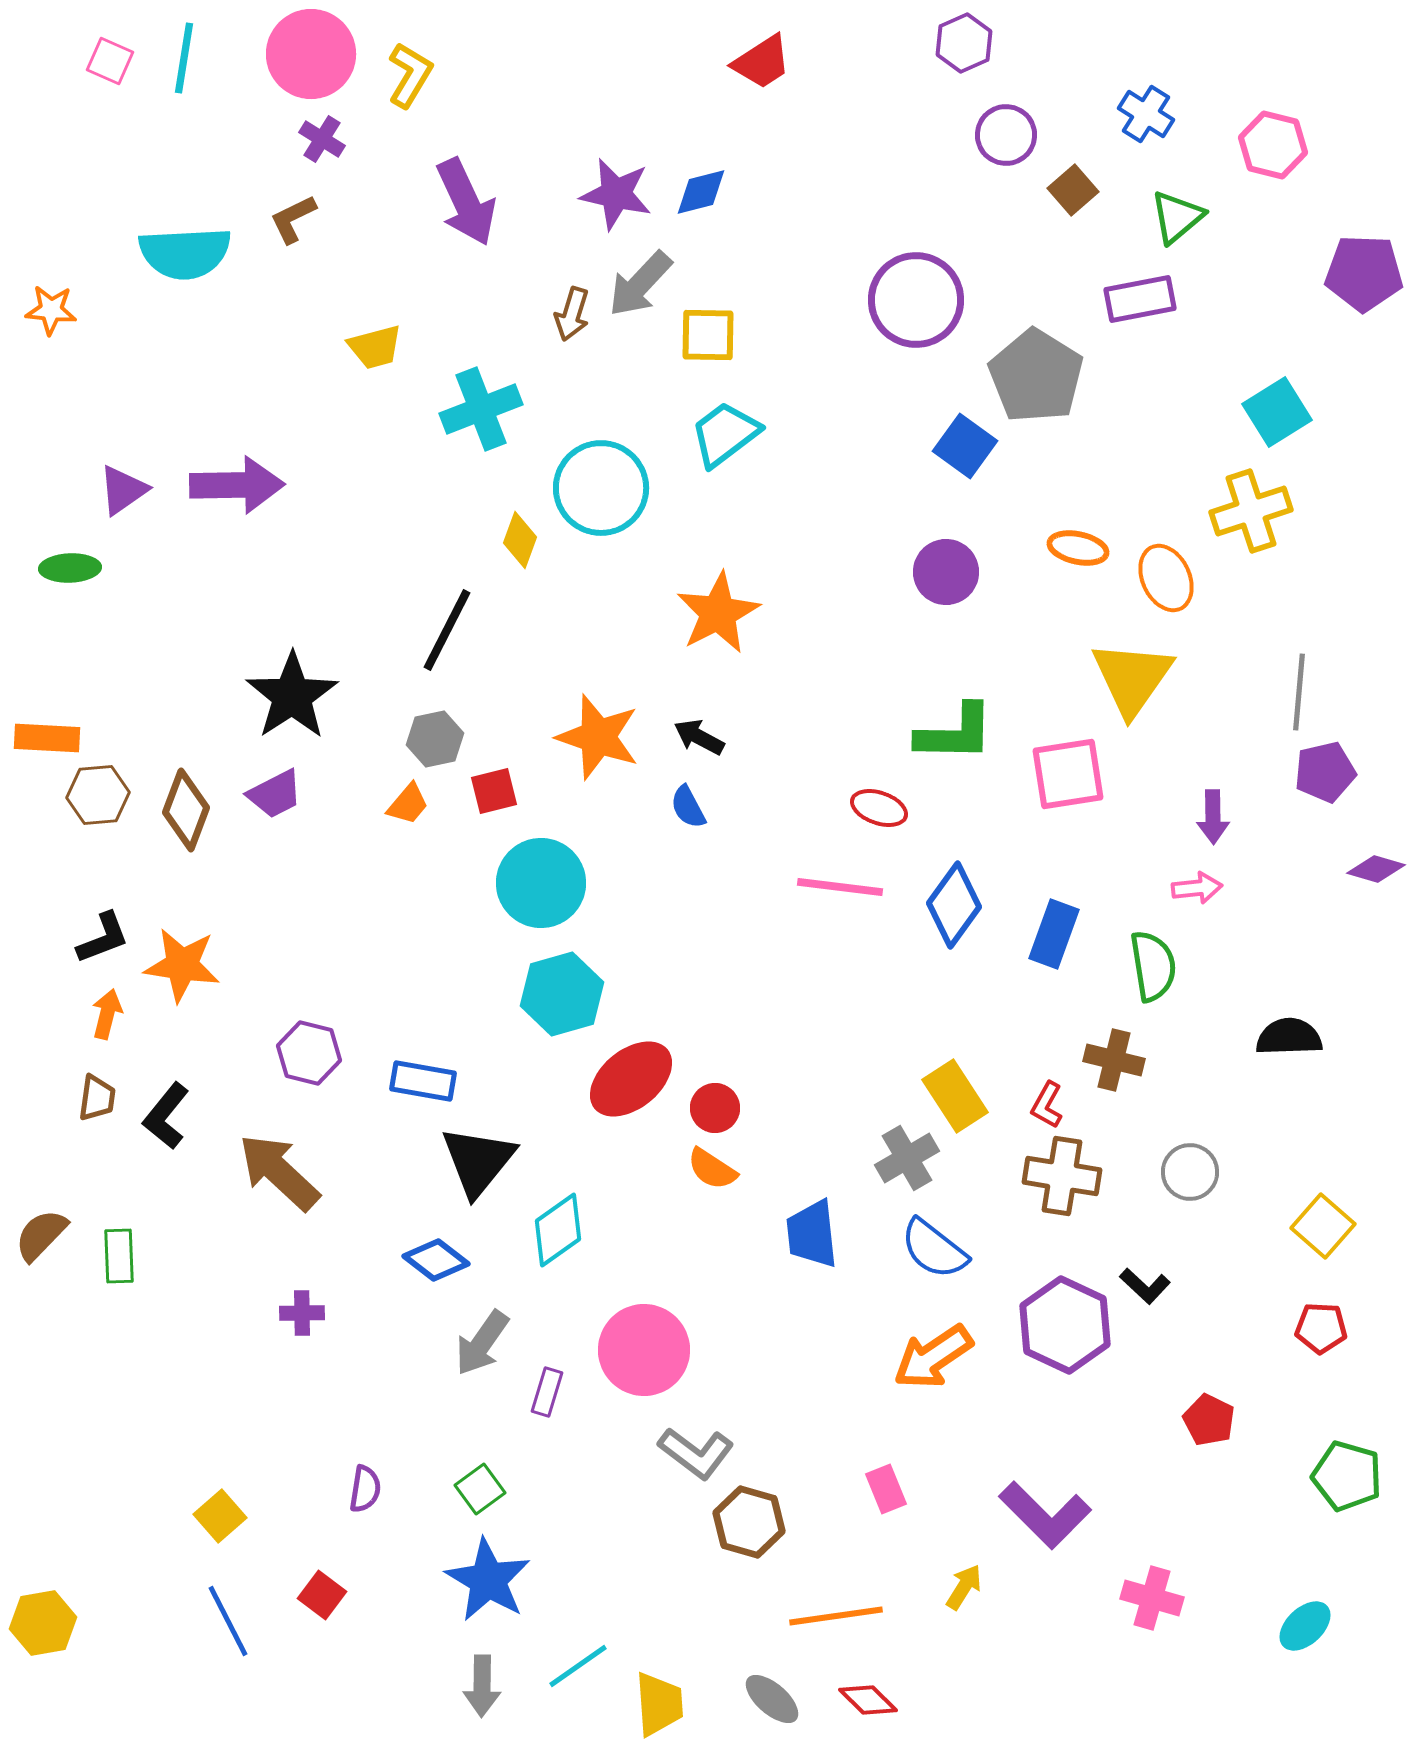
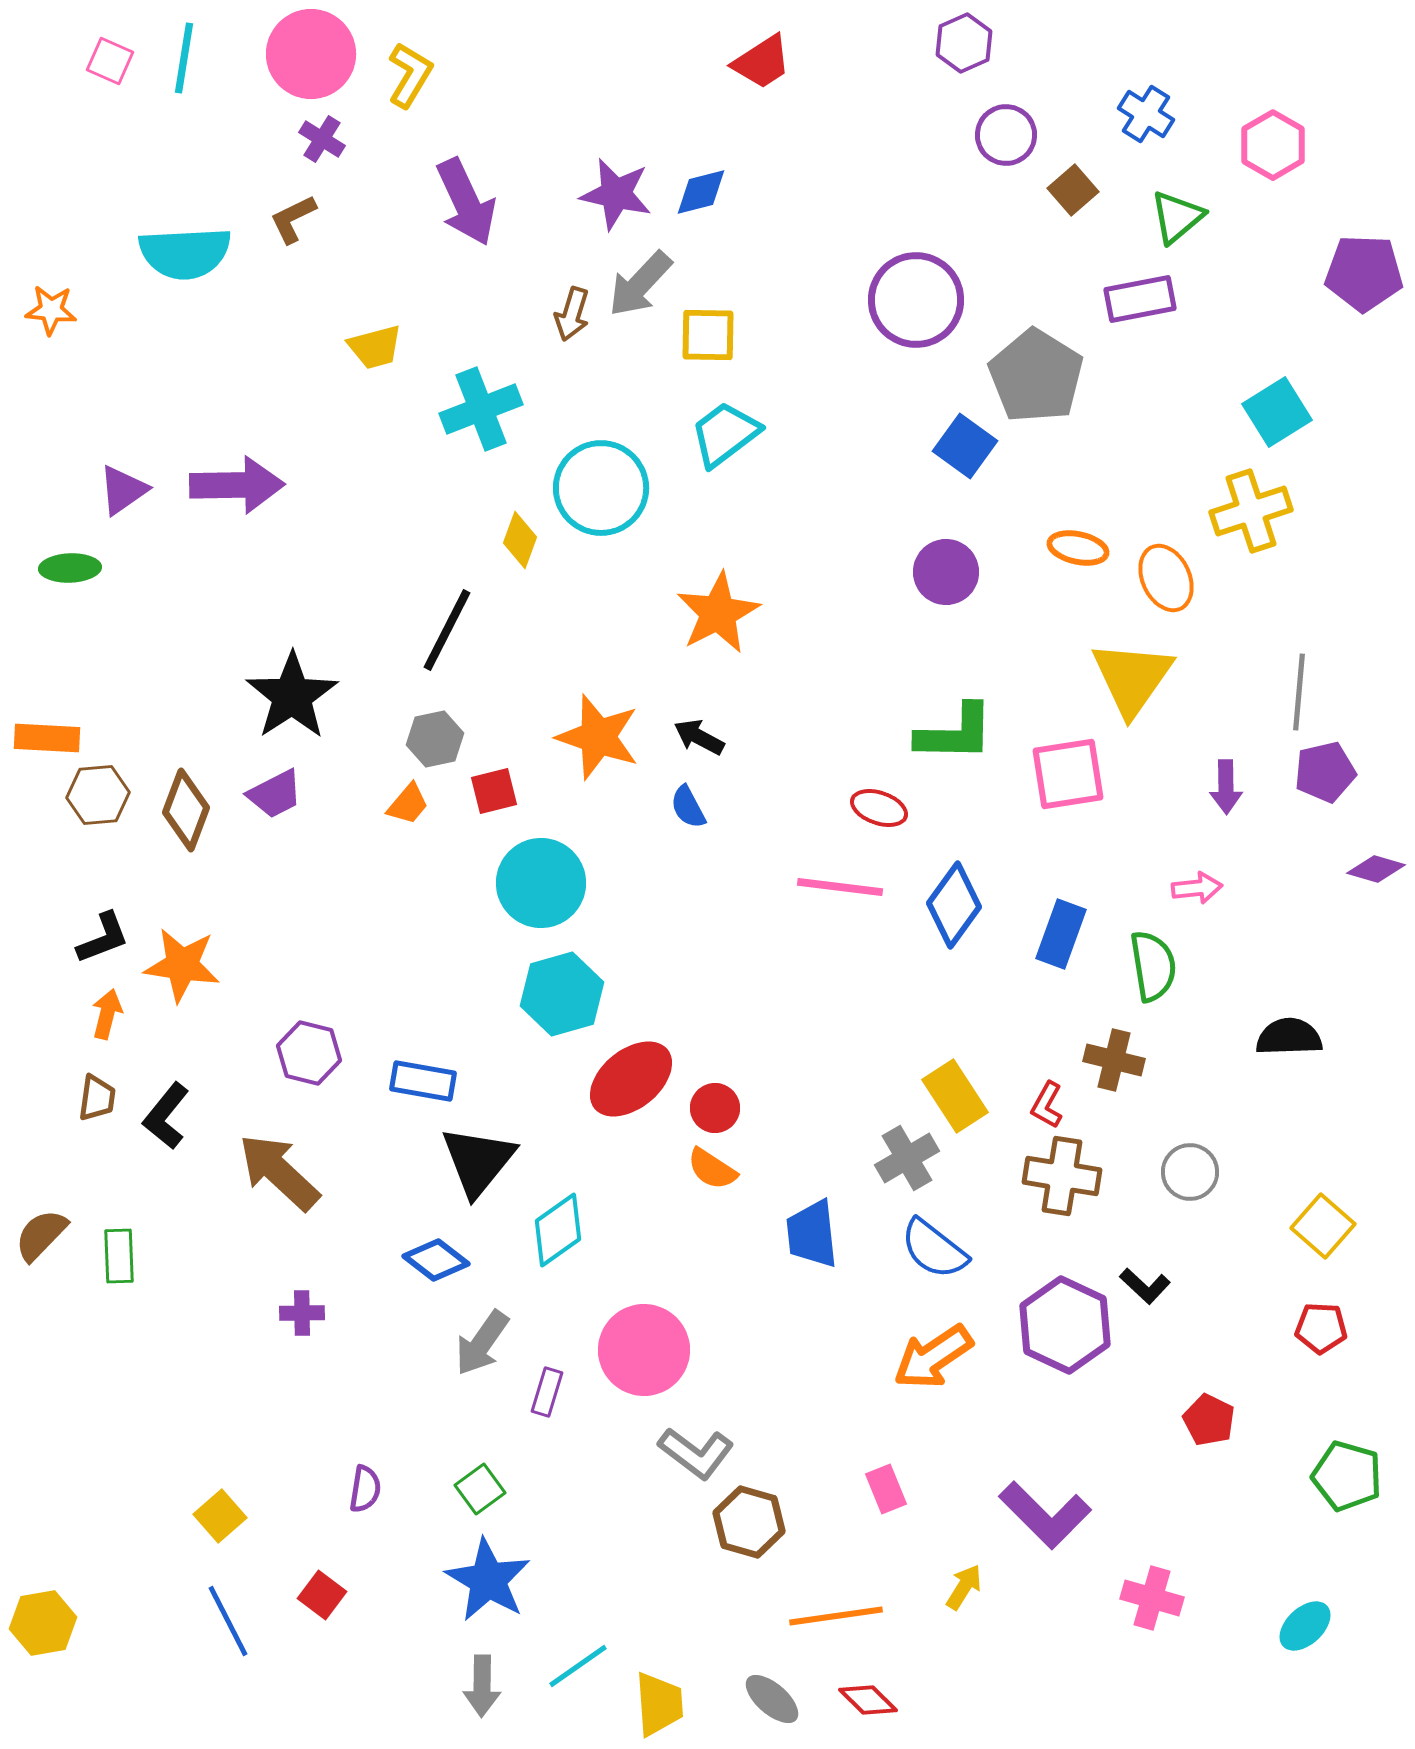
pink hexagon at (1273, 145): rotated 16 degrees clockwise
purple arrow at (1213, 817): moved 13 px right, 30 px up
blue rectangle at (1054, 934): moved 7 px right
